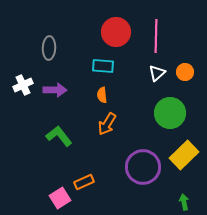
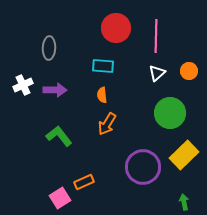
red circle: moved 4 px up
orange circle: moved 4 px right, 1 px up
